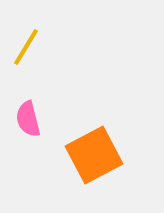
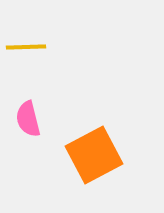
yellow line: rotated 57 degrees clockwise
